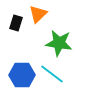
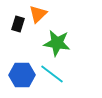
black rectangle: moved 2 px right, 1 px down
green star: moved 2 px left
